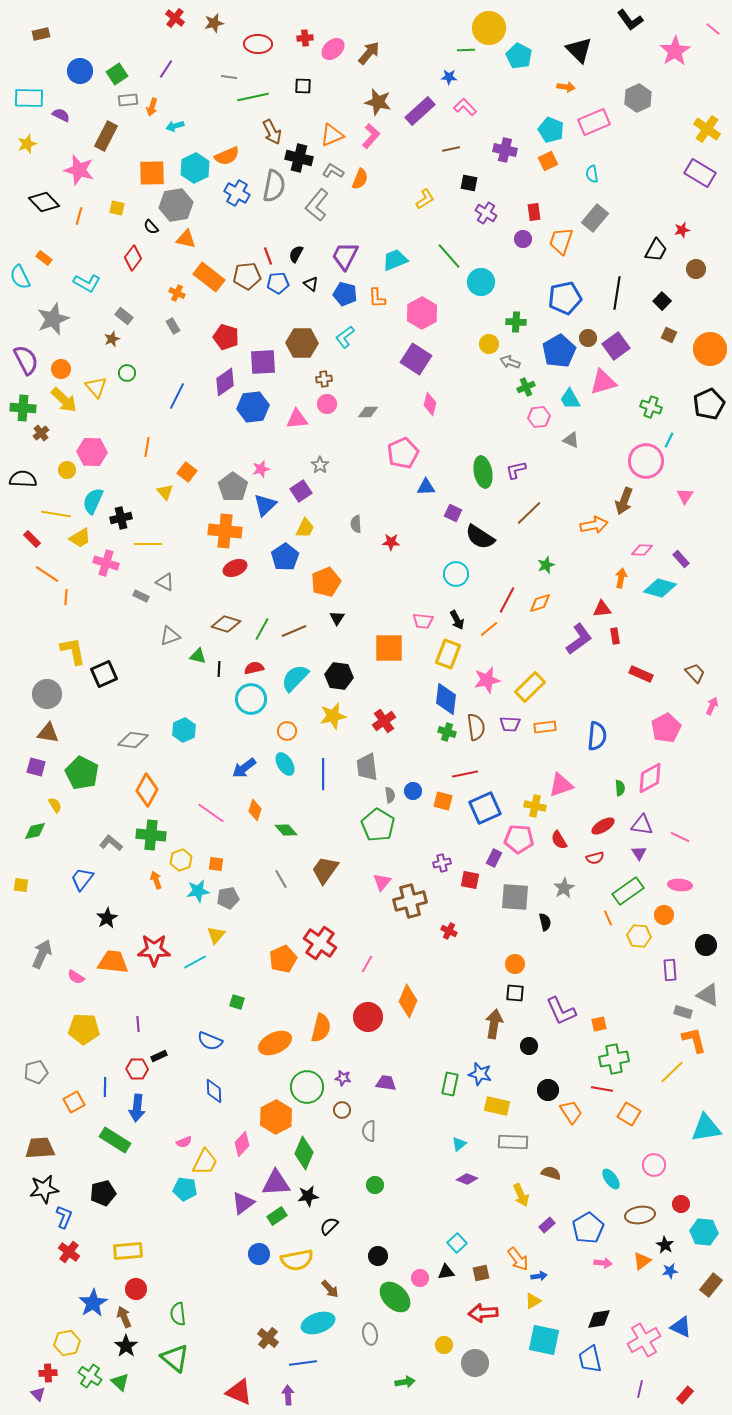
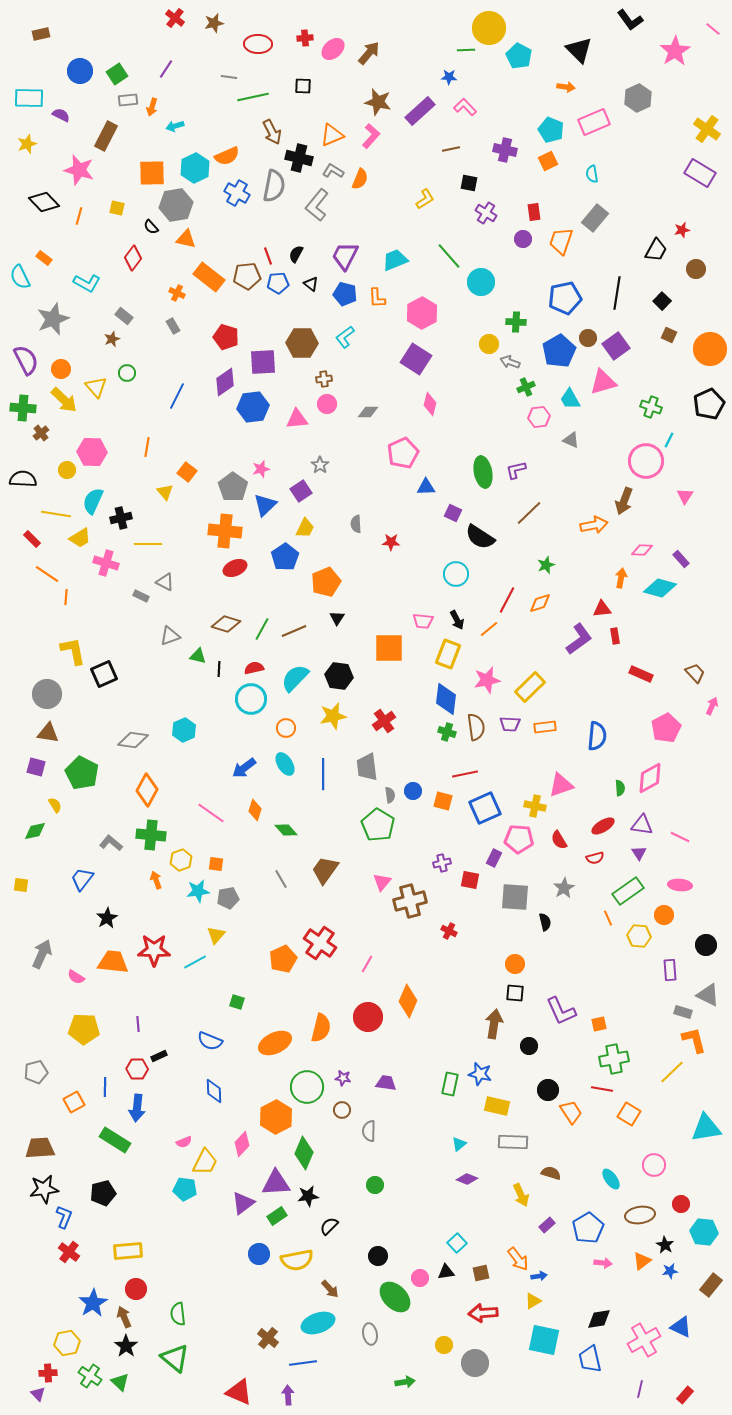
orange circle at (287, 731): moved 1 px left, 3 px up
